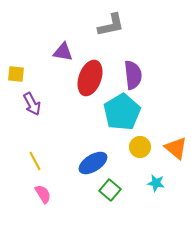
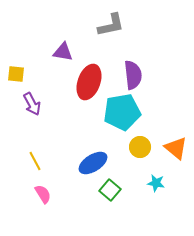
red ellipse: moved 1 px left, 4 px down
cyan pentagon: rotated 21 degrees clockwise
